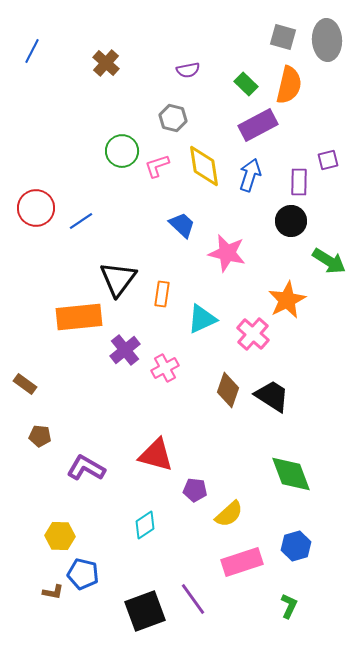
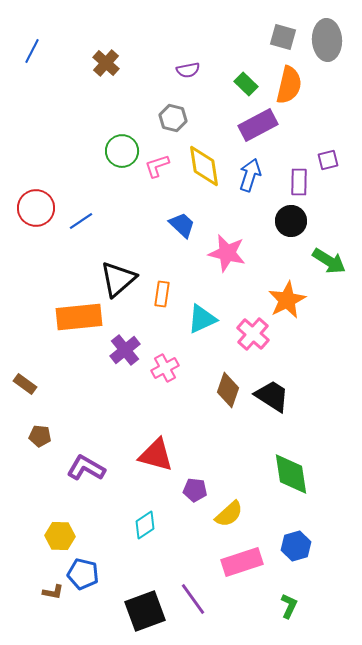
black triangle at (118, 279): rotated 12 degrees clockwise
green diamond at (291, 474): rotated 12 degrees clockwise
